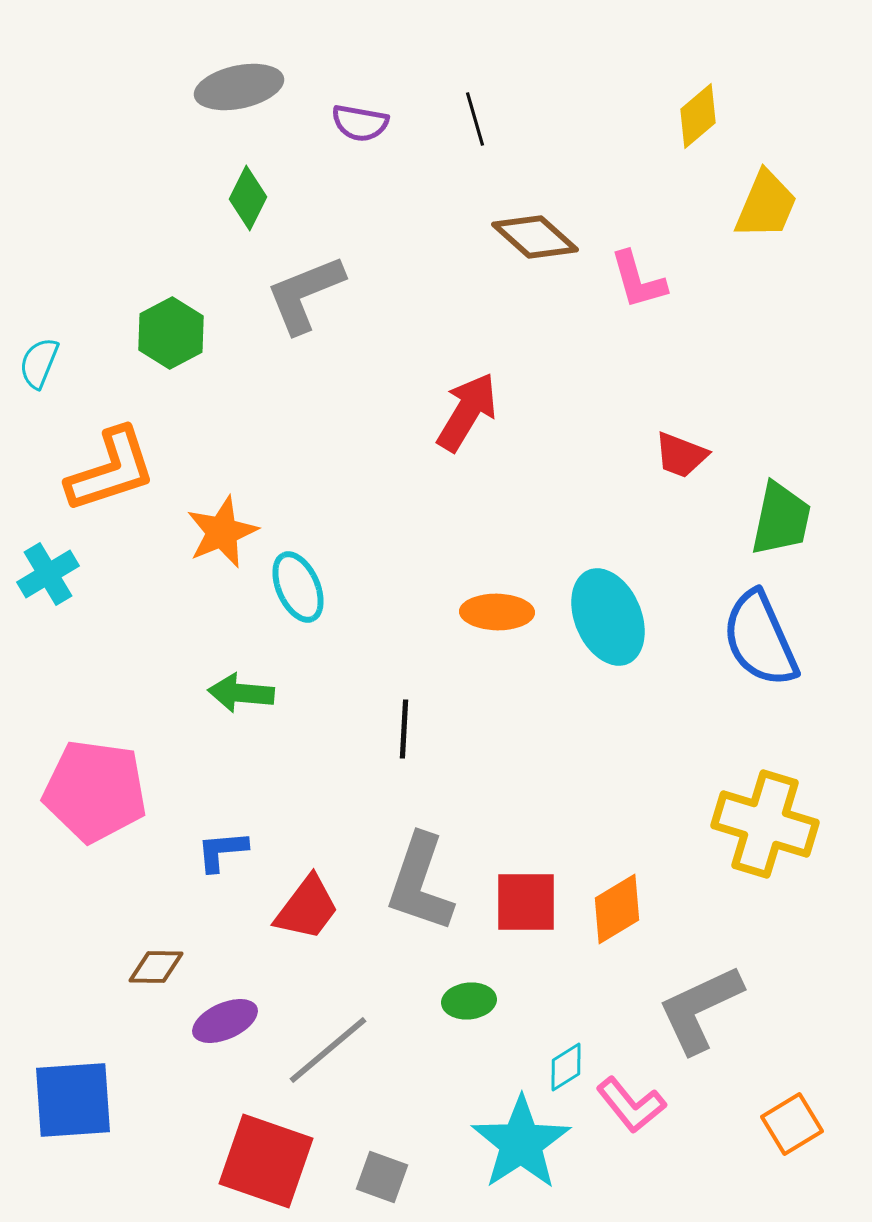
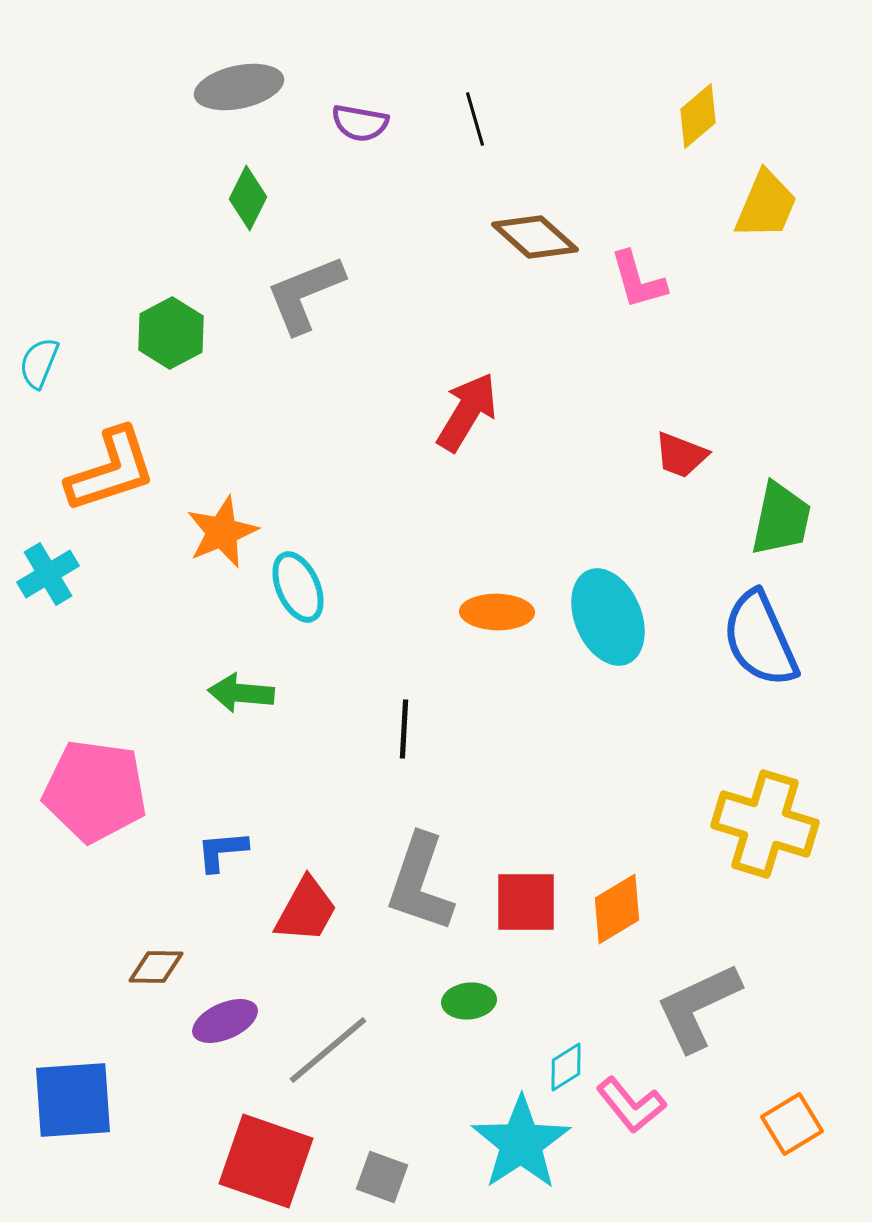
red trapezoid at (307, 908): moved 1 px left, 2 px down; rotated 8 degrees counterclockwise
gray L-shape at (700, 1009): moved 2 px left, 2 px up
